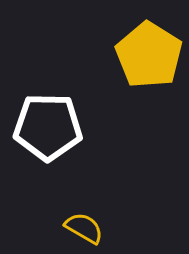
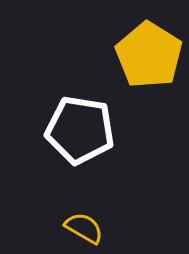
white pentagon: moved 32 px right, 3 px down; rotated 8 degrees clockwise
